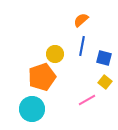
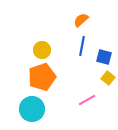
yellow circle: moved 13 px left, 4 px up
blue square: moved 1 px up
yellow square: moved 3 px right, 4 px up
